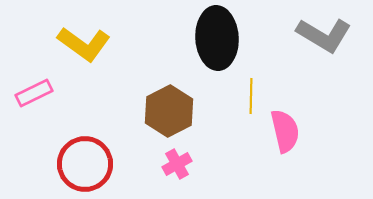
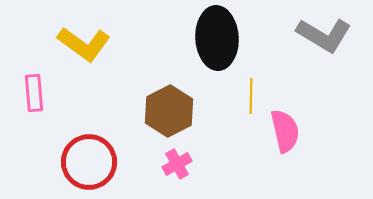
pink rectangle: rotated 69 degrees counterclockwise
red circle: moved 4 px right, 2 px up
